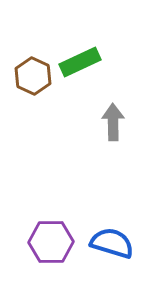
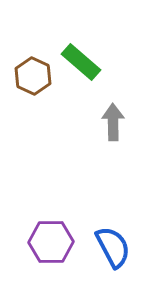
green rectangle: moved 1 px right; rotated 66 degrees clockwise
blue semicircle: moved 1 px right, 4 px down; rotated 45 degrees clockwise
